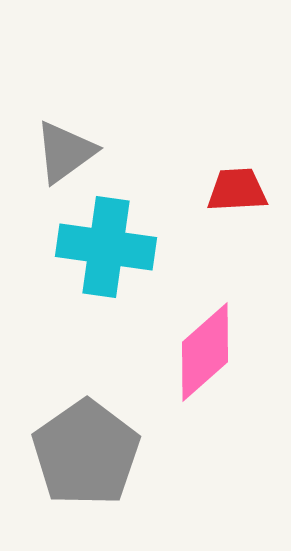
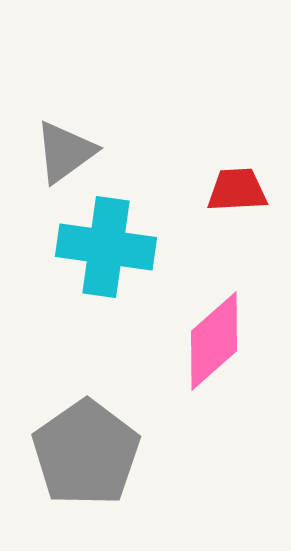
pink diamond: moved 9 px right, 11 px up
